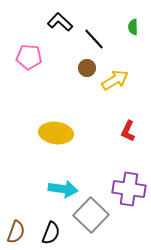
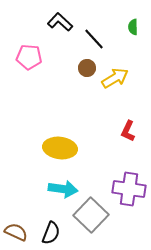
yellow arrow: moved 2 px up
yellow ellipse: moved 4 px right, 15 px down
brown semicircle: rotated 85 degrees counterclockwise
